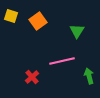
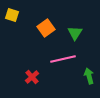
yellow square: moved 1 px right, 1 px up
orange square: moved 8 px right, 7 px down
green triangle: moved 2 px left, 2 px down
pink line: moved 1 px right, 2 px up
